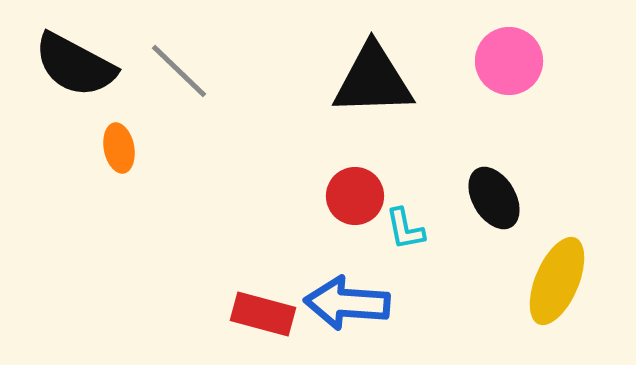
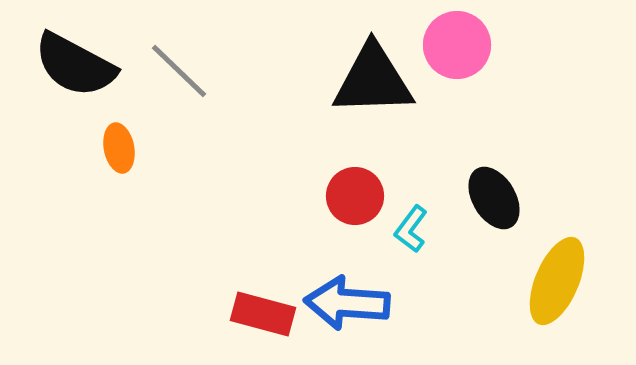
pink circle: moved 52 px left, 16 px up
cyan L-shape: moved 6 px right; rotated 48 degrees clockwise
